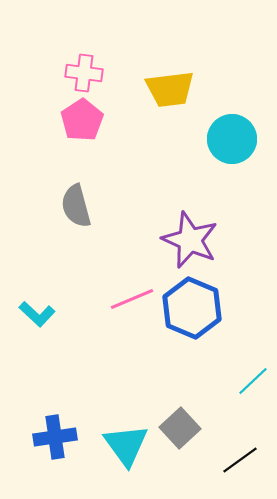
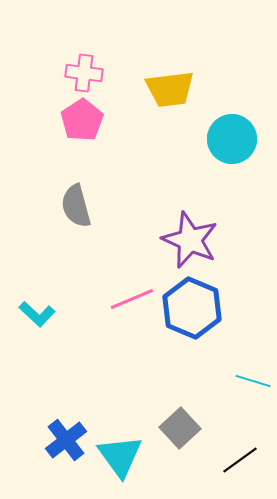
cyan line: rotated 60 degrees clockwise
blue cross: moved 11 px right, 3 px down; rotated 30 degrees counterclockwise
cyan triangle: moved 6 px left, 11 px down
